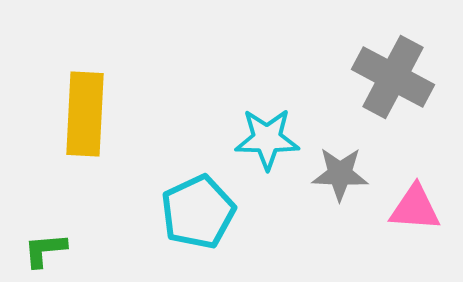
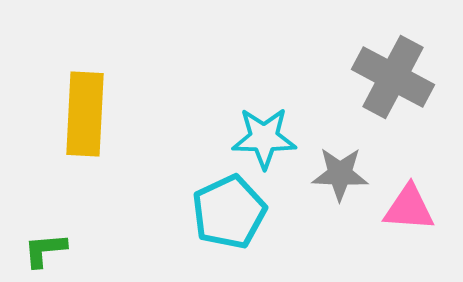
cyan star: moved 3 px left, 1 px up
pink triangle: moved 6 px left
cyan pentagon: moved 31 px right
